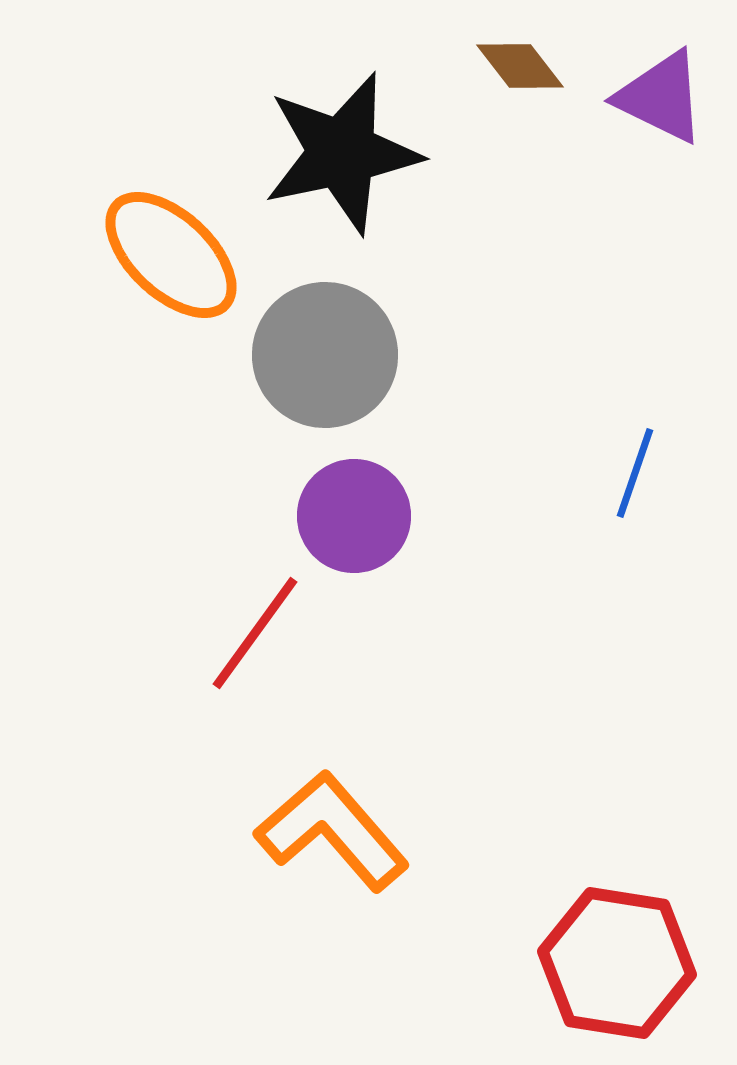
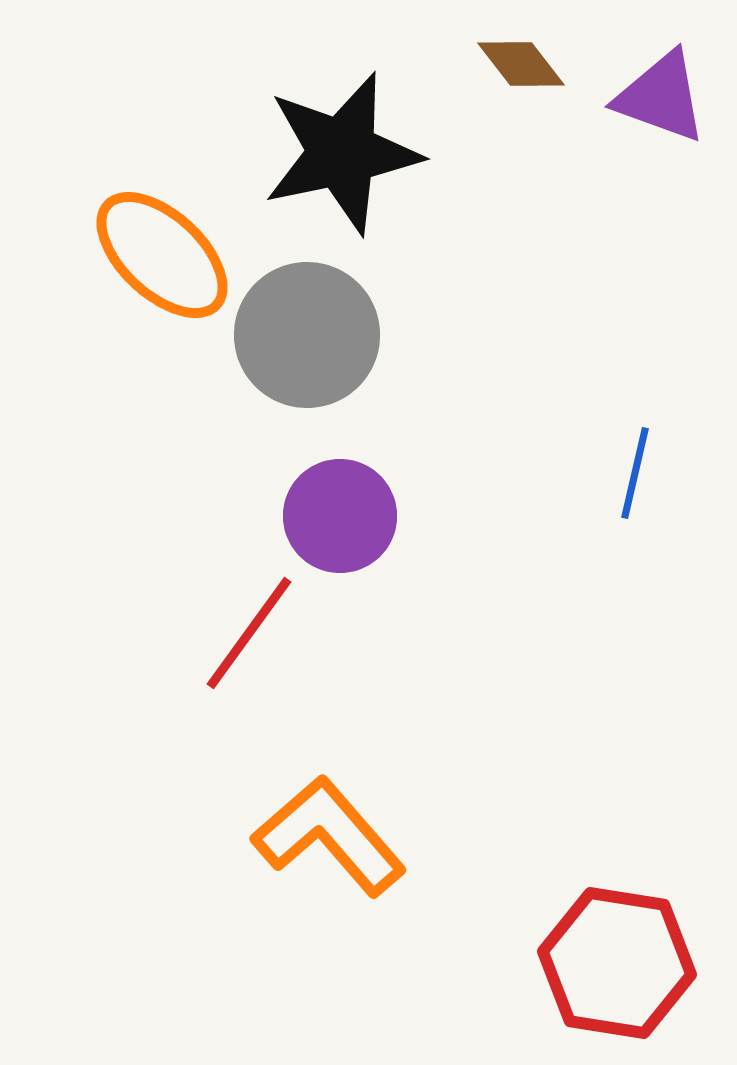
brown diamond: moved 1 px right, 2 px up
purple triangle: rotated 6 degrees counterclockwise
orange ellipse: moved 9 px left
gray circle: moved 18 px left, 20 px up
blue line: rotated 6 degrees counterclockwise
purple circle: moved 14 px left
red line: moved 6 px left
orange L-shape: moved 3 px left, 5 px down
